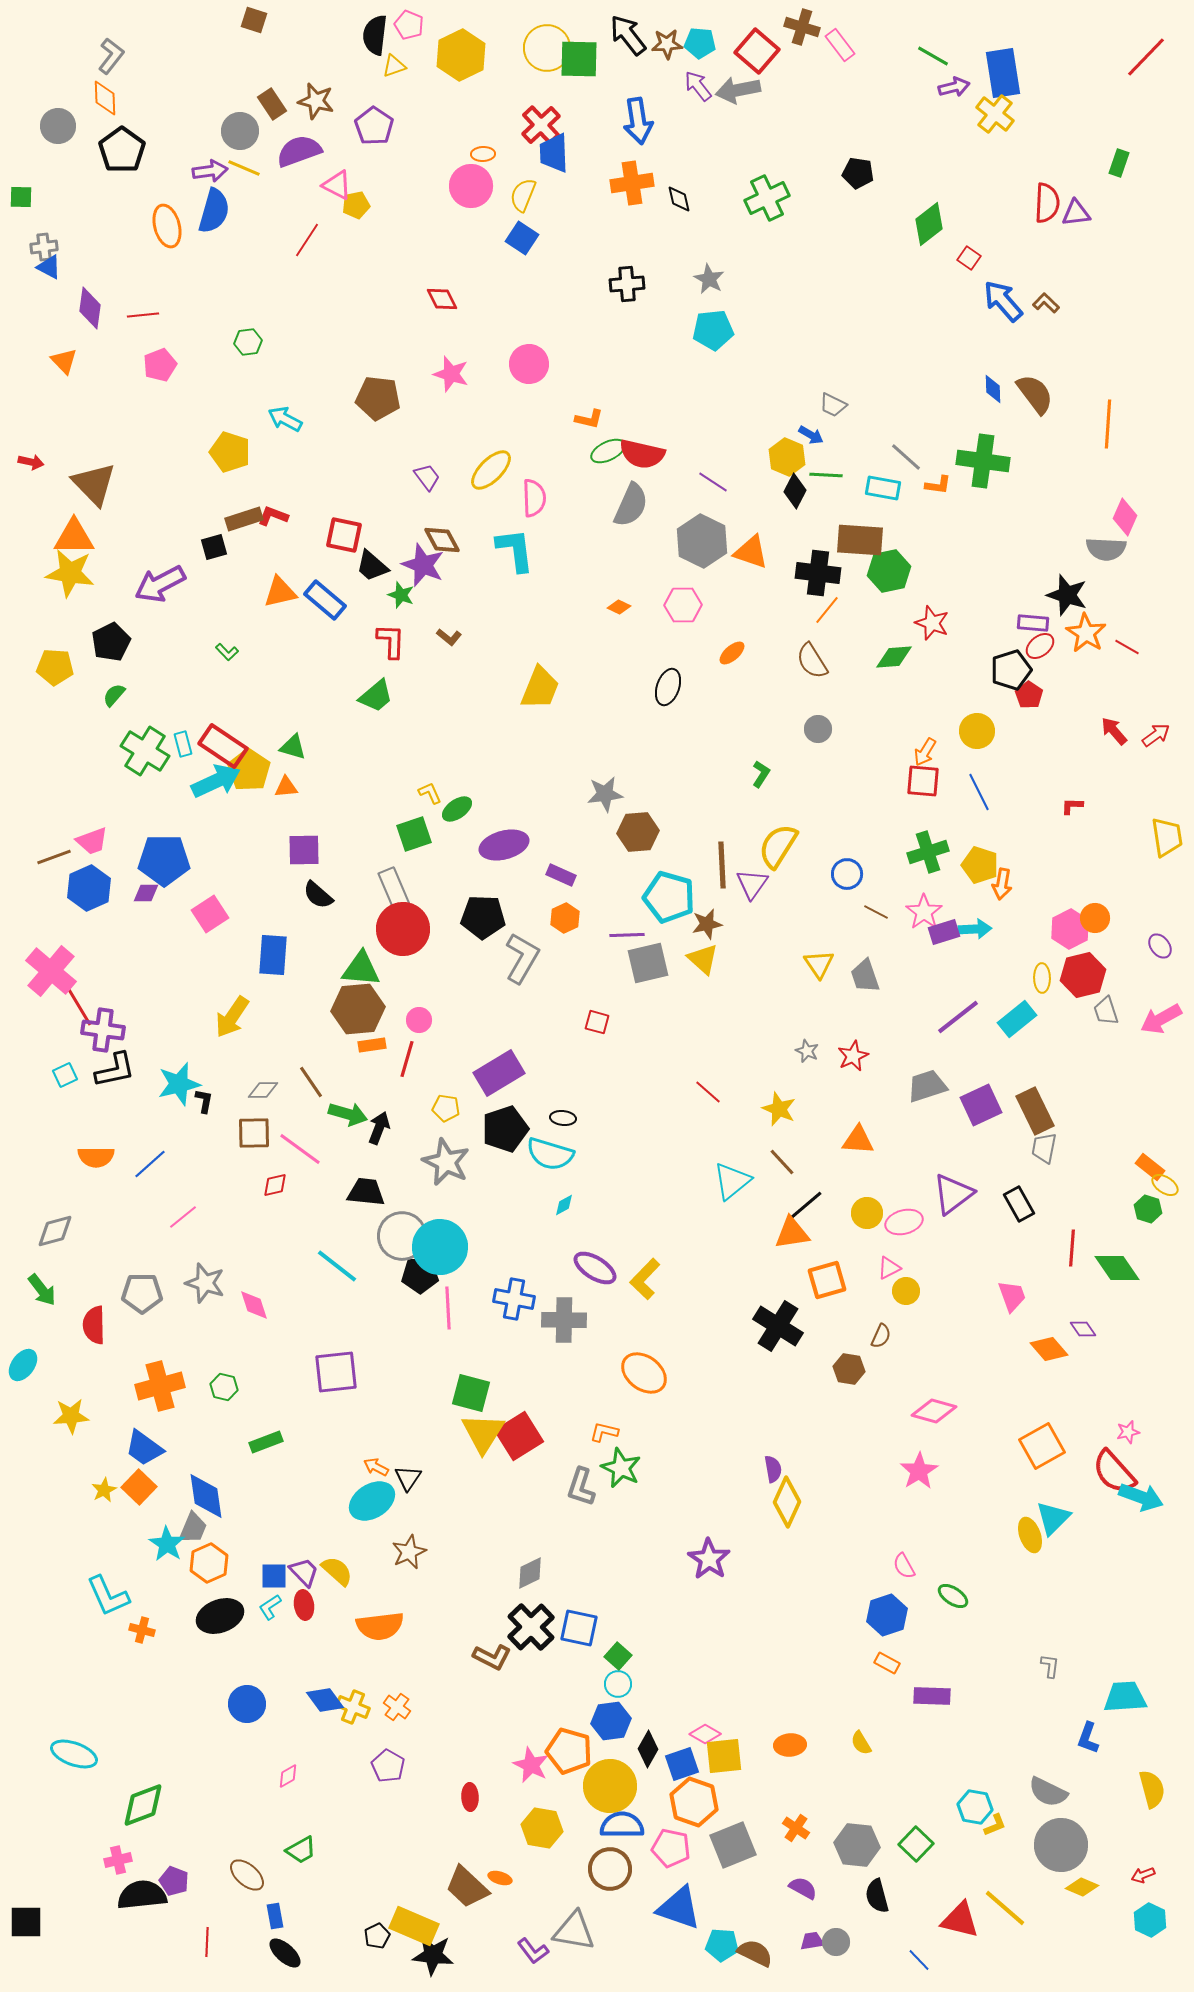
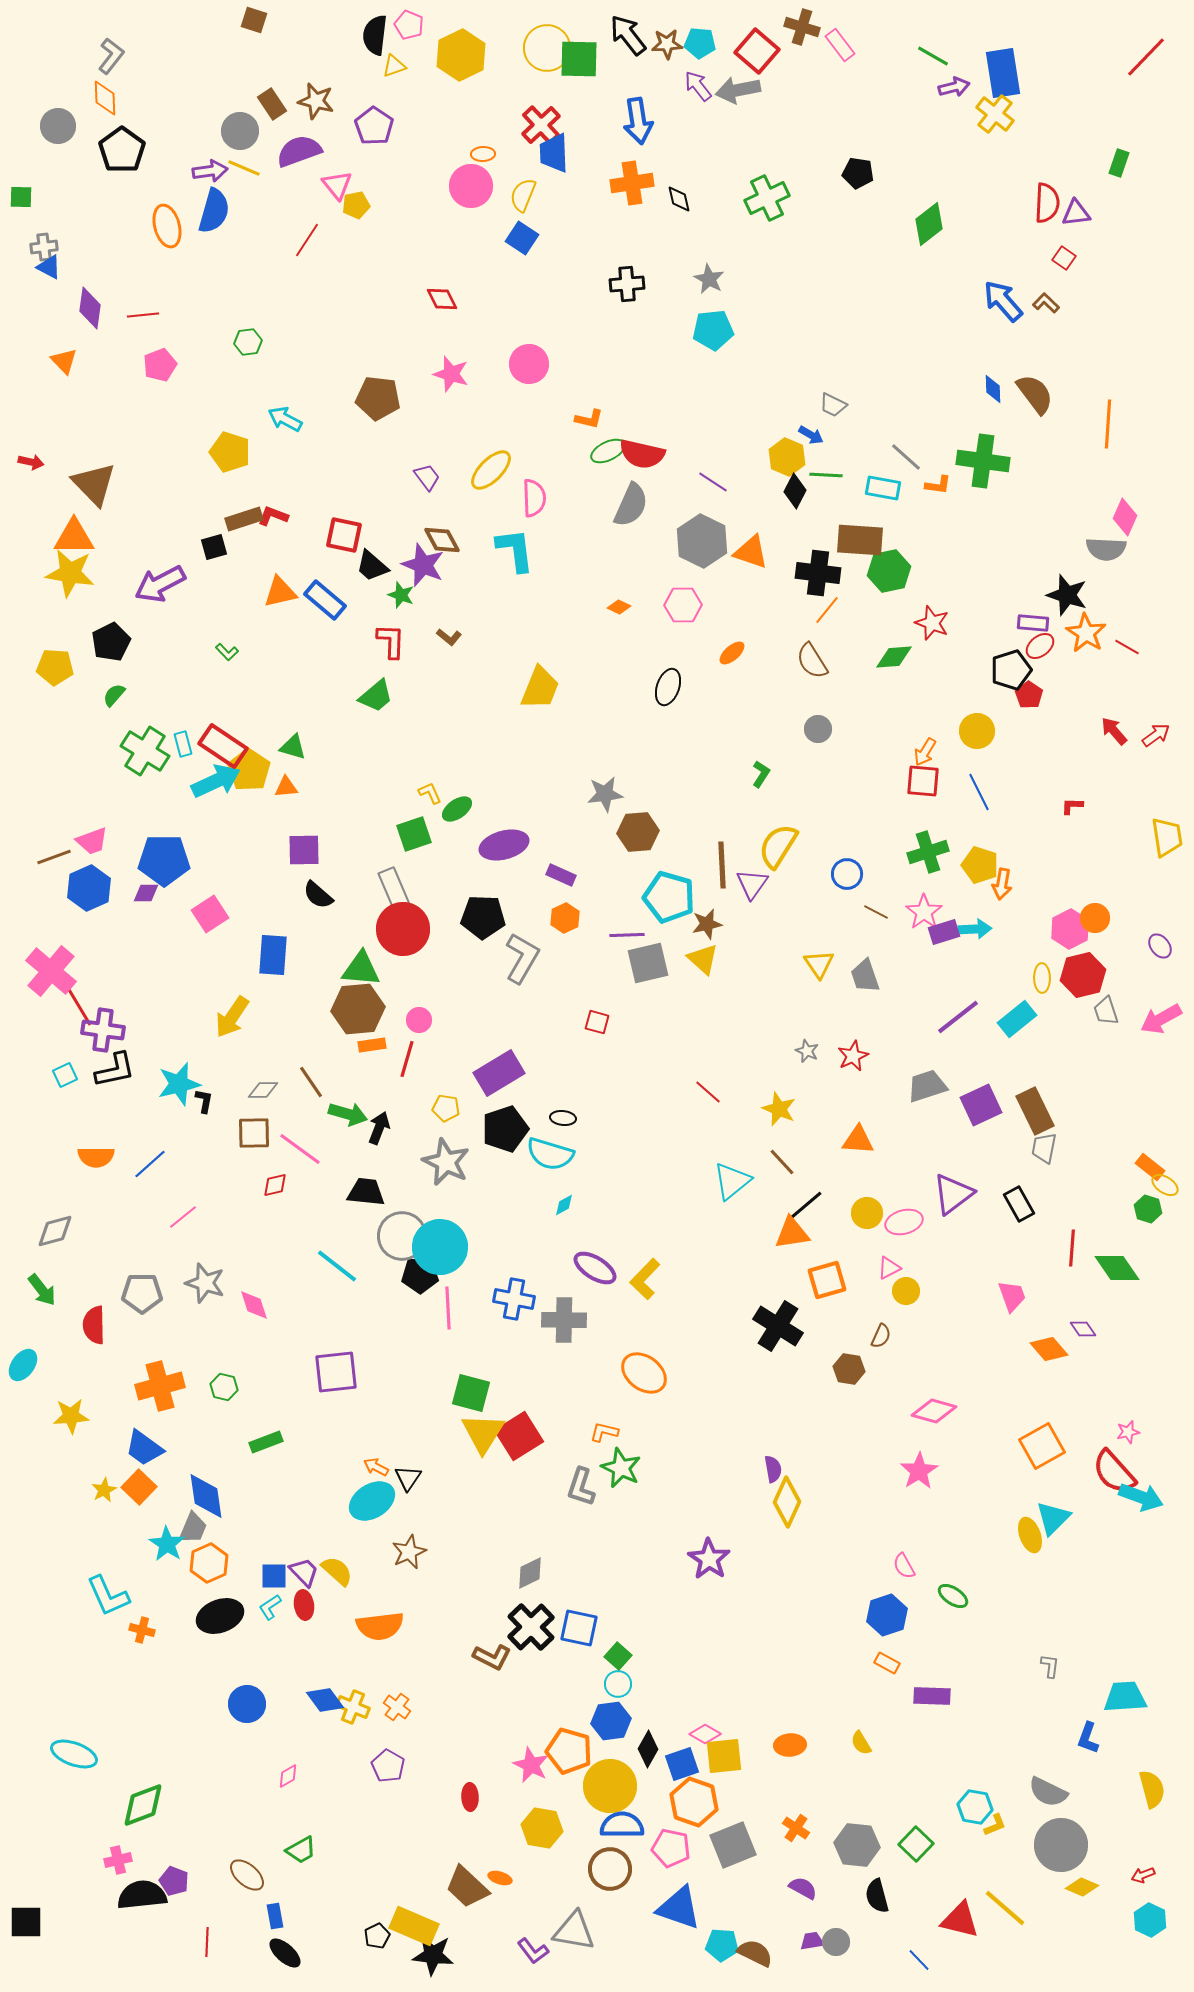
pink triangle at (337, 185): rotated 24 degrees clockwise
red square at (969, 258): moved 95 px right
